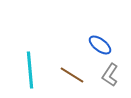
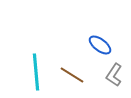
cyan line: moved 6 px right, 2 px down
gray L-shape: moved 4 px right
